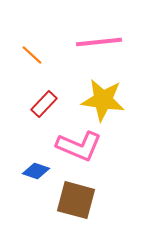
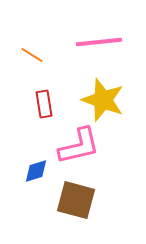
orange line: rotated 10 degrees counterclockwise
yellow star: rotated 12 degrees clockwise
red rectangle: rotated 52 degrees counterclockwise
pink L-shape: rotated 36 degrees counterclockwise
blue diamond: rotated 36 degrees counterclockwise
